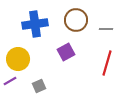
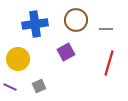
red line: moved 2 px right
purple line: moved 6 px down; rotated 56 degrees clockwise
